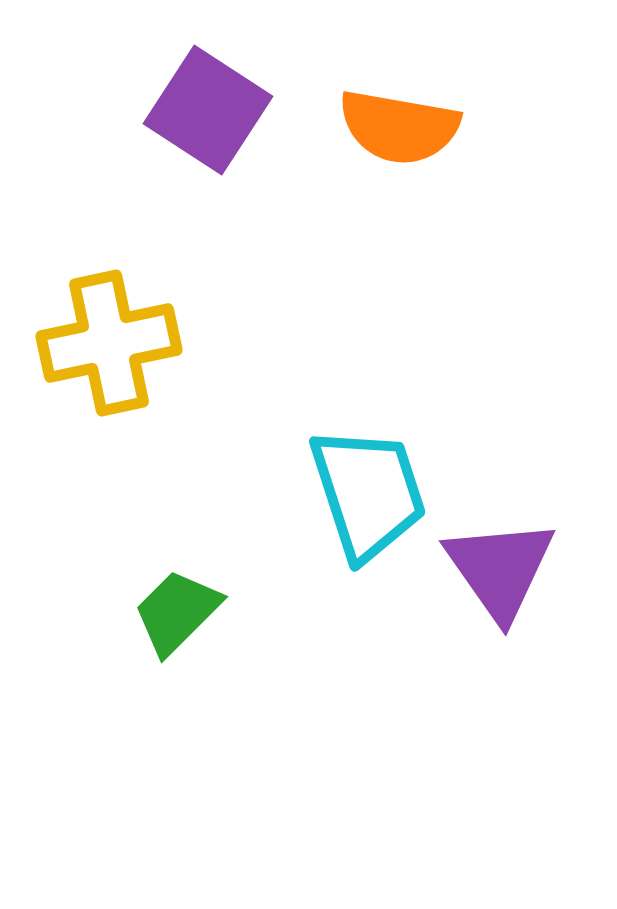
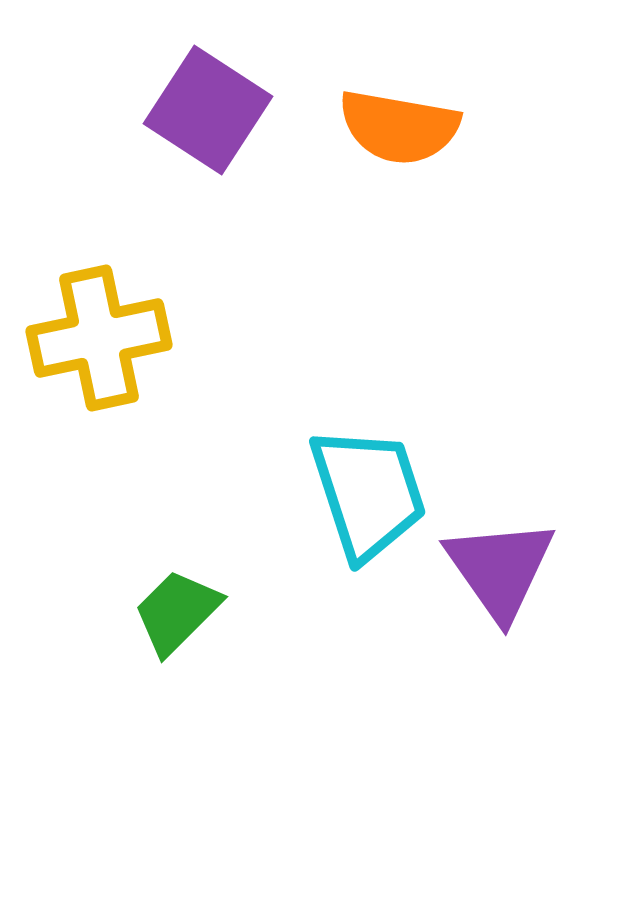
yellow cross: moved 10 px left, 5 px up
